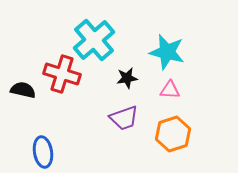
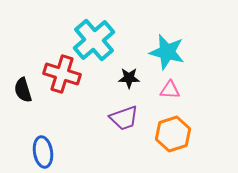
black star: moved 2 px right; rotated 10 degrees clockwise
black semicircle: rotated 120 degrees counterclockwise
